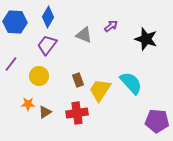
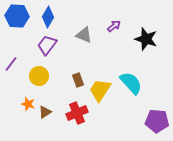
blue hexagon: moved 2 px right, 6 px up
purple arrow: moved 3 px right
orange star: rotated 16 degrees clockwise
red cross: rotated 15 degrees counterclockwise
